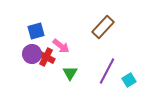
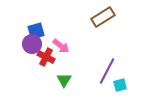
brown rectangle: moved 10 px up; rotated 15 degrees clockwise
purple circle: moved 10 px up
green triangle: moved 6 px left, 7 px down
cyan square: moved 9 px left, 5 px down; rotated 16 degrees clockwise
